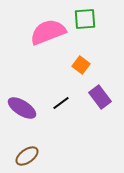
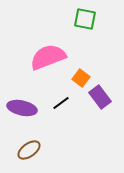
green square: rotated 15 degrees clockwise
pink semicircle: moved 25 px down
orange square: moved 13 px down
purple ellipse: rotated 20 degrees counterclockwise
brown ellipse: moved 2 px right, 6 px up
